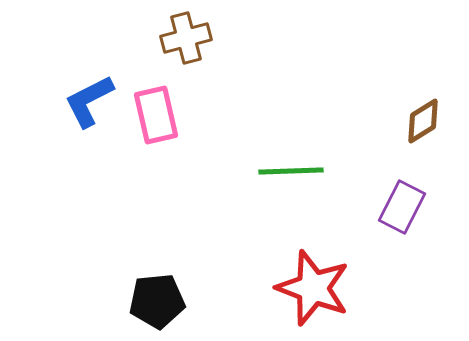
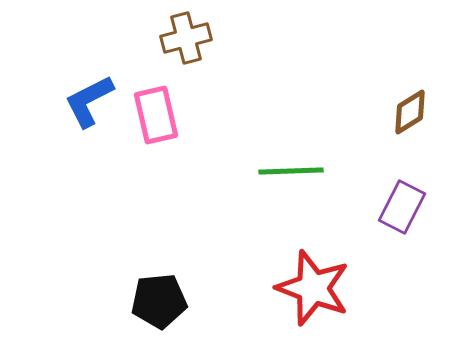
brown diamond: moved 13 px left, 9 px up
black pentagon: moved 2 px right
